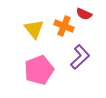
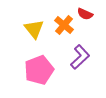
red semicircle: moved 1 px right
orange cross: moved 1 px up; rotated 18 degrees clockwise
